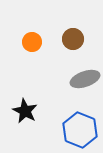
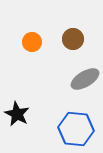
gray ellipse: rotated 12 degrees counterclockwise
black star: moved 8 px left, 3 px down
blue hexagon: moved 4 px left, 1 px up; rotated 16 degrees counterclockwise
